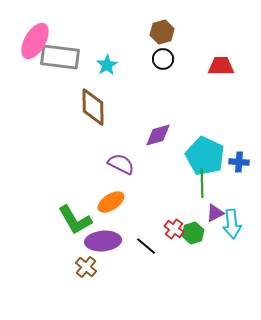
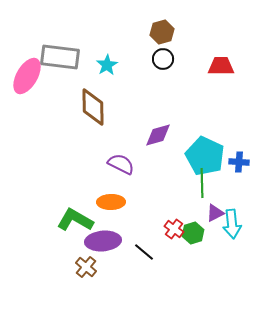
pink ellipse: moved 8 px left, 35 px down
orange ellipse: rotated 32 degrees clockwise
green L-shape: rotated 150 degrees clockwise
black line: moved 2 px left, 6 px down
